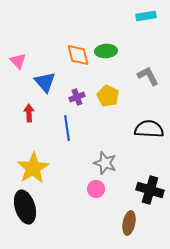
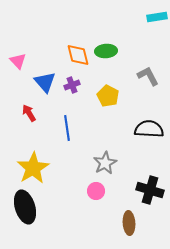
cyan rectangle: moved 11 px right, 1 px down
purple cross: moved 5 px left, 12 px up
red arrow: rotated 30 degrees counterclockwise
gray star: rotated 25 degrees clockwise
pink circle: moved 2 px down
brown ellipse: rotated 15 degrees counterclockwise
